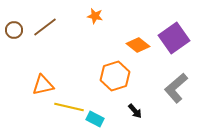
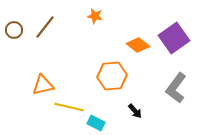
brown line: rotated 15 degrees counterclockwise
orange hexagon: moved 3 px left; rotated 12 degrees clockwise
gray L-shape: rotated 12 degrees counterclockwise
cyan rectangle: moved 1 px right, 4 px down
